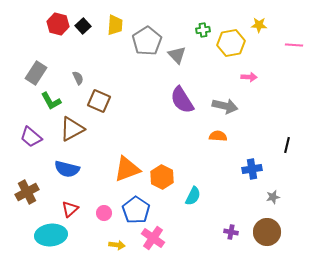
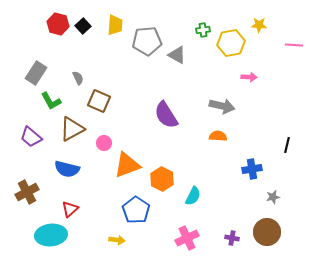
gray pentagon: rotated 28 degrees clockwise
gray triangle: rotated 18 degrees counterclockwise
purple semicircle: moved 16 px left, 15 px down
gray arrow: moved 3 px left
orange triangle: moved 4 px up
orange hexagon: moved 2 px down
pink circle: moved 70 px up
purple cross: moved 1 px right, 6 px down
pink cross: moved 34 px right; rotated 30 degrees clockwise
yellow arrow: moved 5 px up
